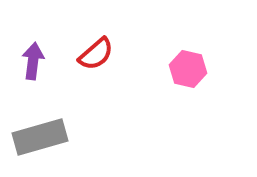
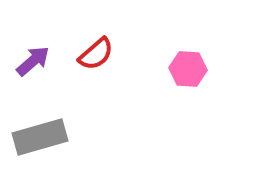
purple arrow: rotated 42 degrees clockwise
pink hexagon: rotated 9 degrees counterclockwise
